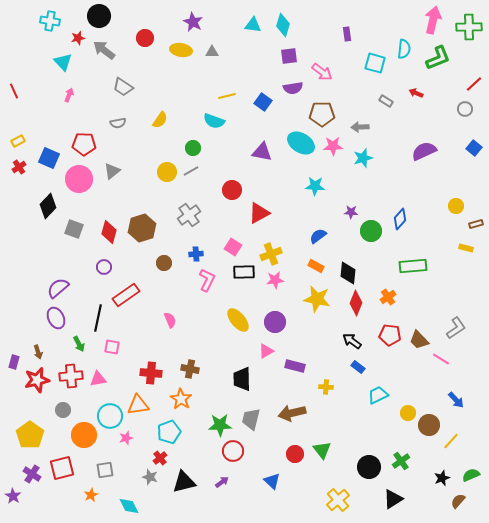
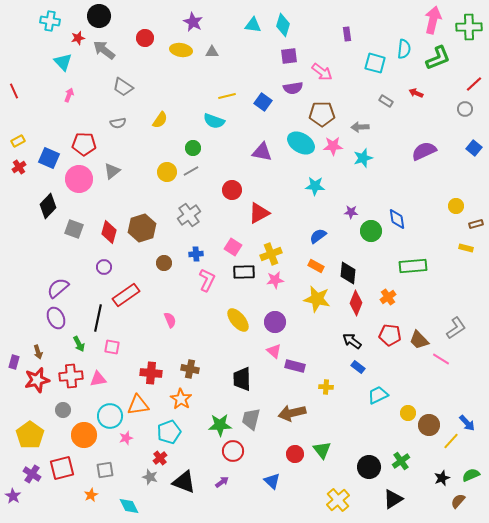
blue diamond at (400, 219): moved 3 px left; rotated 50 degrees counterclockwise
pink triangle at (266, 351): moved 8 px right; rotated 49 degrees counterclockwise
blue arrow at (456, 400): moved 11 px right, 23 px down
black triangle at (184, 482): rotated 35 degrees clockwise
